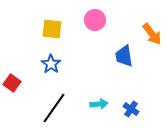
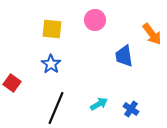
cyan arrow: rotated 24 degrees counterclockwise
black line: moved 2 px right; rotated 12 degrees counterclockwise
